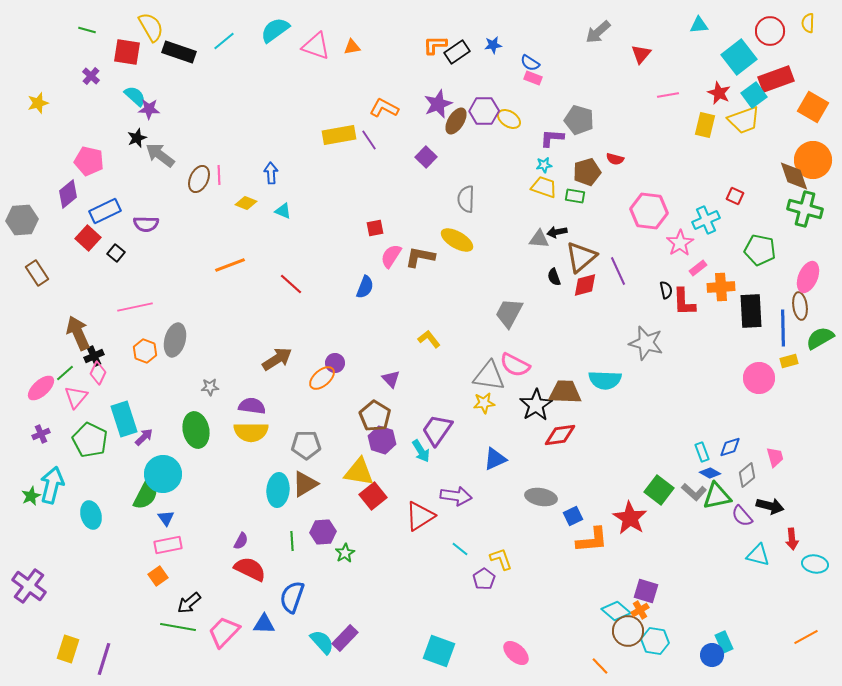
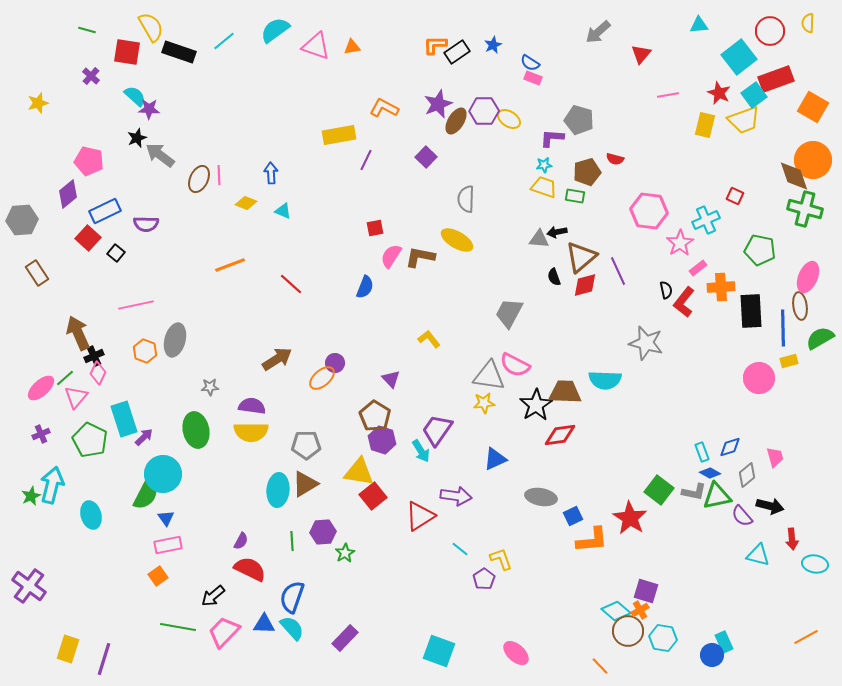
blue star at (493, 45): rotated 18 degrees counterclockwise
purple line at (369, 140): moved 3 px left, 20 px down; rotated 60 degrees clockwise
red L-shape at (684, 302): rotated 40 degrees clockwise
pink line at (135, 307): moved 1 px right, 2 px up
green line at (65, 373): moved 5 px down
gray L-shape at (694, 492): rotated 30 degrees counterclockwise
black arrow at (189, 603): moved 24 px right, 7 px up
cyan hexagon at (655, 641): moved 8 px right, 3 px up
cyan semicircle at (322, 642): moved 30 px left, 14 px up
